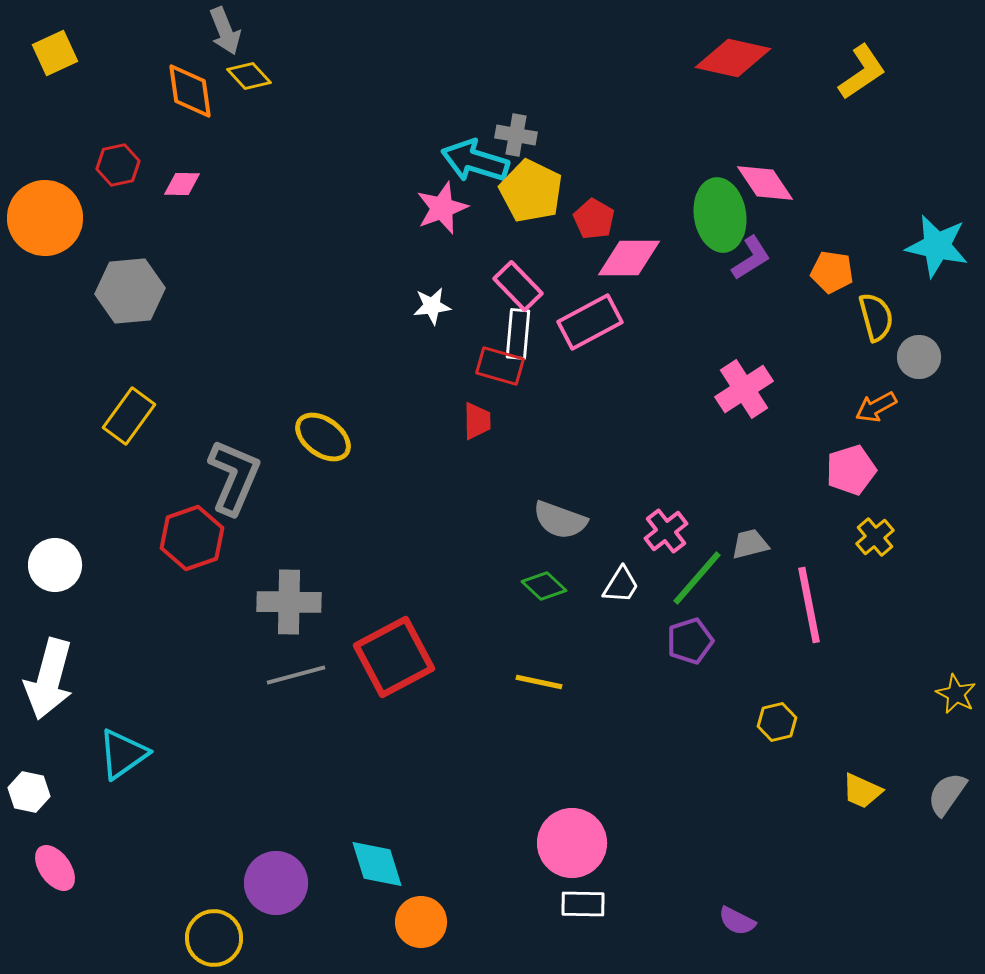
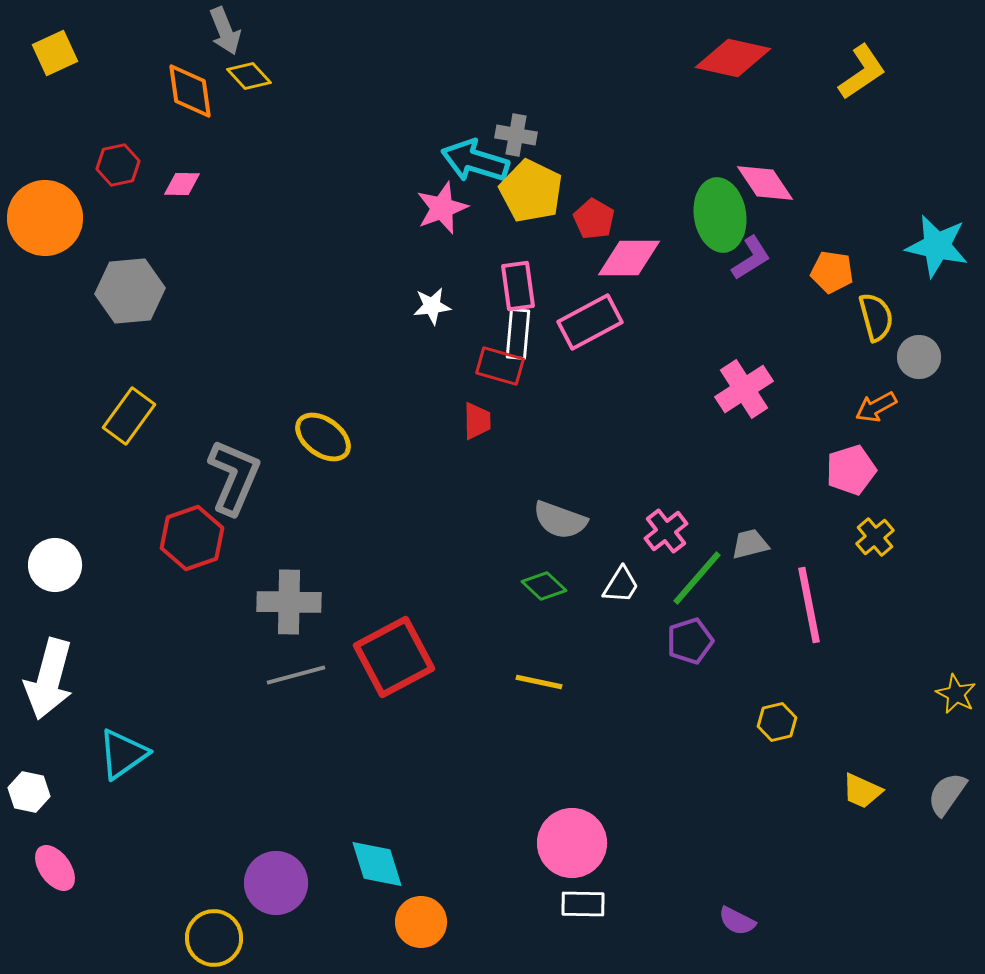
pink rectangle at (518, 286): rotated 36 degrees clockwise
